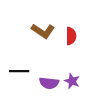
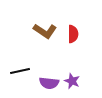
brown L-shape: moved 2 px right
red semicircle: moved 2 px right, 2 px up
black line: moved 1 px right; rotated 12 degrees counterclockwise
